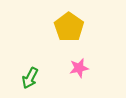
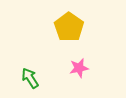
green arrow: rotated 120 degrees clockwise
